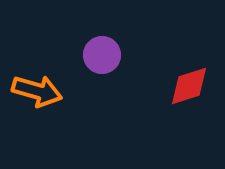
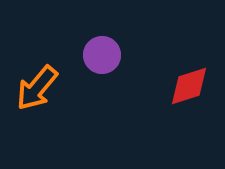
orange arrow: moved 3 px up; rotated 114 degrees clockwise
